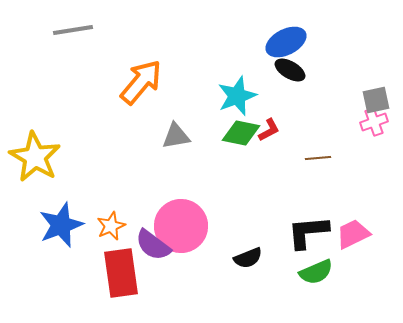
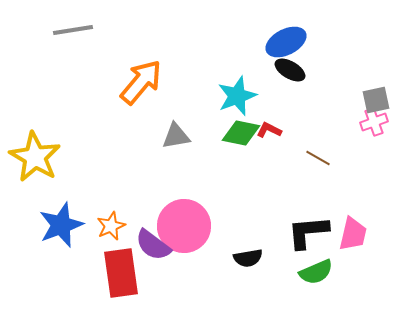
red L-shape: rotated 125 degrees counterclockwise
brown line: rotated 35 degrees clockwise
pink circle: moved 3 px right
pink trapezoid: rotated 129 degrees clockwise
black semicircle: rotated 12 degrees clockwise
